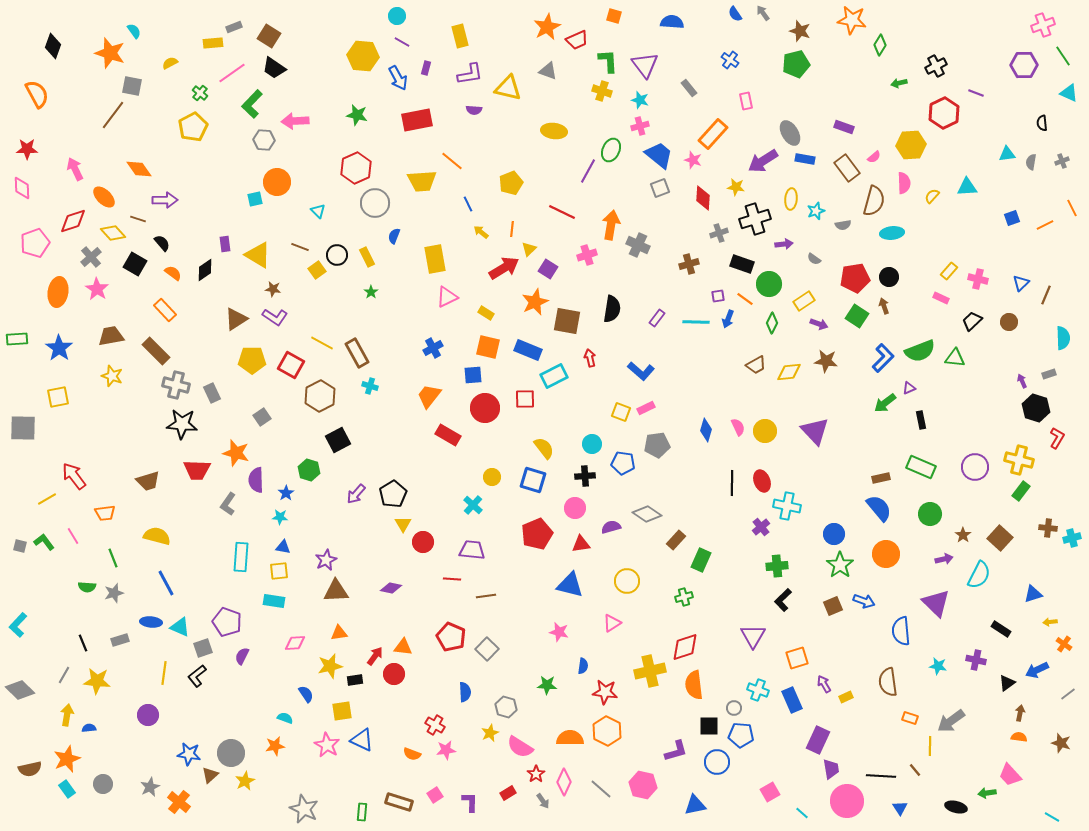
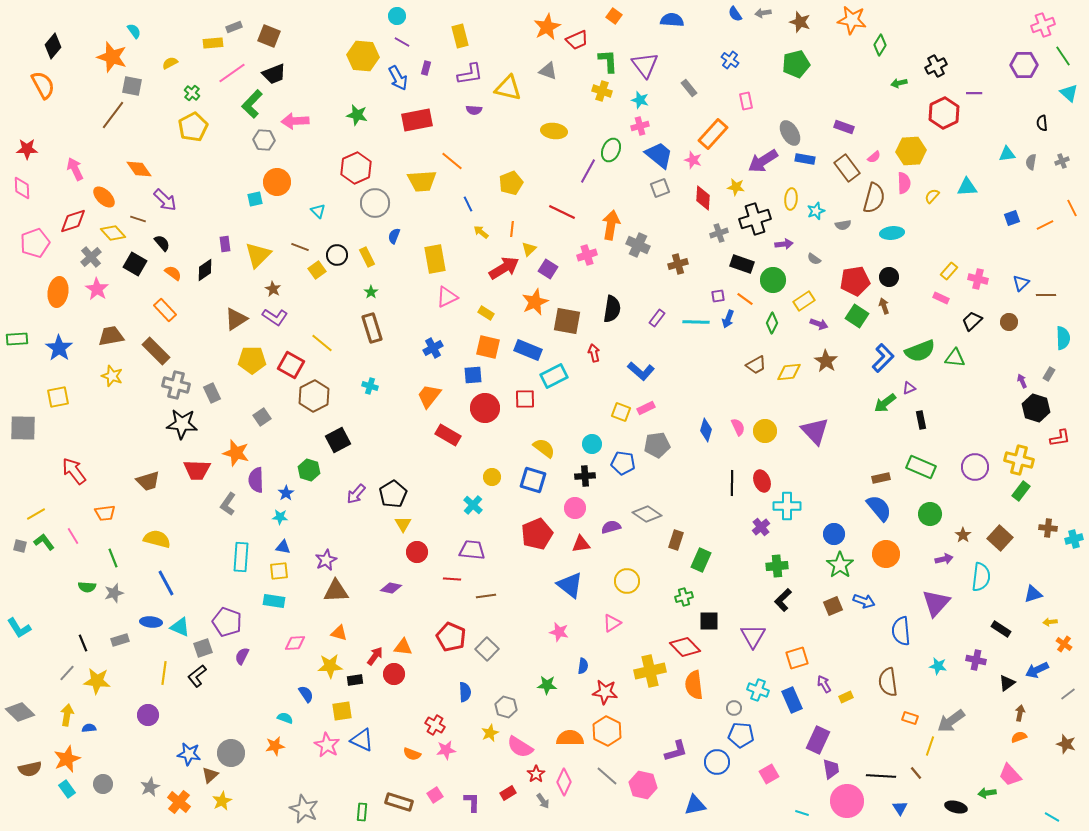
gray arrow at (763, 13): rotated 63 degrees counterclockwise
orange square at (614, 16): rotated 21 degrees clockwise
blue semicircle at (672, 22): moved 2 px up
brown star at (800, 31): moved 9 px up
brown square at (269, 36): rotated 10 degrees counterclockwise
black diamond at (53, 46): rotated 20 degrees clockwise
orange star at (110, 53): moved 2 px right, 4 px down
black trapezoid at (274, 68): moved 6 px down; rotated 55 degrees counterclockwise
green cross at (200, 93): moved 8 px left
purple line at (976, 93): moved 2 px left; rotated 21 degrees counterclockwise
cyan triangle at (1069, 93): rotated 18 degrees clockwise
orange semicircle at (37, 94): moved 6 px right, 9 px up
yellow hexagon at (911, 145): moved 6 px down
purple arrow at (165, 200): rotated 45 degrees clockwise
brown semicircle at (874, 201): moved 3 px up
yellow triangle at (258, 255): rotated 44 degrees clockwise
brown cross at (689, 264): moved 11 px left
red pentagon at (855, 278): moved 3 px down
green circle at (769, 284): moved 4 px right, 4 px up
brown star at (273, 289): rotated 21 degrees clockwise
brown line at (1046, 295): rotated 66 degrees clockwise
yellow line at (322, 343): rotated 10 degrees clockwise
brown rectangle at (357, 353): moved 15 px right, 25 px up; rotated 12 degrees clockwise
red arrow at (590, 358): moved 4 px right, 5 px up
brown star at (826, 361): rotated 25 degrees clockwise
gray rectangle at (1049, 374): rotated 40 degrees counterclockwise
brown hexagon at (320, 396): moved 6 px left
red L-shape at (1057, 438): moved 3 px right; rotated 50 degrees clockwise
yellow semicircle at (544, 448): rotated 15 degrees counterclockwise
red arrow at (74, 476): moved 5 px up
yellow line at (47, 499): moved 11 px left, 15 px down
cyan cross at (787, 506): rotated 12 degrees counterclockwise
yellow semicircle at (157, 536): moved 3 px down
cyan cross at (1072, 538): moved 2 px right, 1 px down
brown rectangle at (676, 540): rotated 24 degrees counterclockwise
red circle at (423, 542): moved 6 px left, 10 px down
cyan semicircle at (979, 575): moved 2 px right, 2 px down; rotated 20 degrees counterclockwise
blue triangle at (570, 585): rotated 24 degrees clockwise
purple triangle at (936, 603): rotated 28 degrees clockwise
cyan L-shape at (18, 625): moved 1 px right, 3 px down; rotated 75 degrees counterclockwise
orange triangle at (339, 633): rotated 24 degrees clockwise
red diamond at (685, 647): rotated 64 degrees clockwise
yellow star at (330, 666): rotated 10 degrees clockwise
gray line at (64, 675): moved 3 px right, 2 px up; rotated 12 degrees clockwise
gray diamond at (20, 690): moved 22 px down
black square at (709, 726): moved 105 px up
orange semicircle at (1019, 737): rotated 28 degrees counterclockwise
brown star at (1061, 743): moved 5 px right, 1 px down
yellow line at (930, 746): rotated 18 degrees clockwise
brown line at (915, 770): moved 1 px right, 3 px down
yellow star at (245, 781): moved 23 px left, 20 px down
gray line at (601, 789): moved 6 px right, 13 px up
pink square at (770, 792): moved 1 px left, 18 px up
purple L-shape at (470, 802): moved 2 px right
cyan line at (802, 813): rotated 24 degrees counterclockwise
